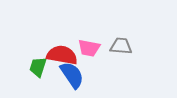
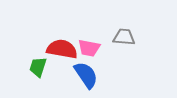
gray trapezoid: moved 3 px right, 9 px up
red semicircle: moved 6 px up
blue semicircle: moved 14 px right
